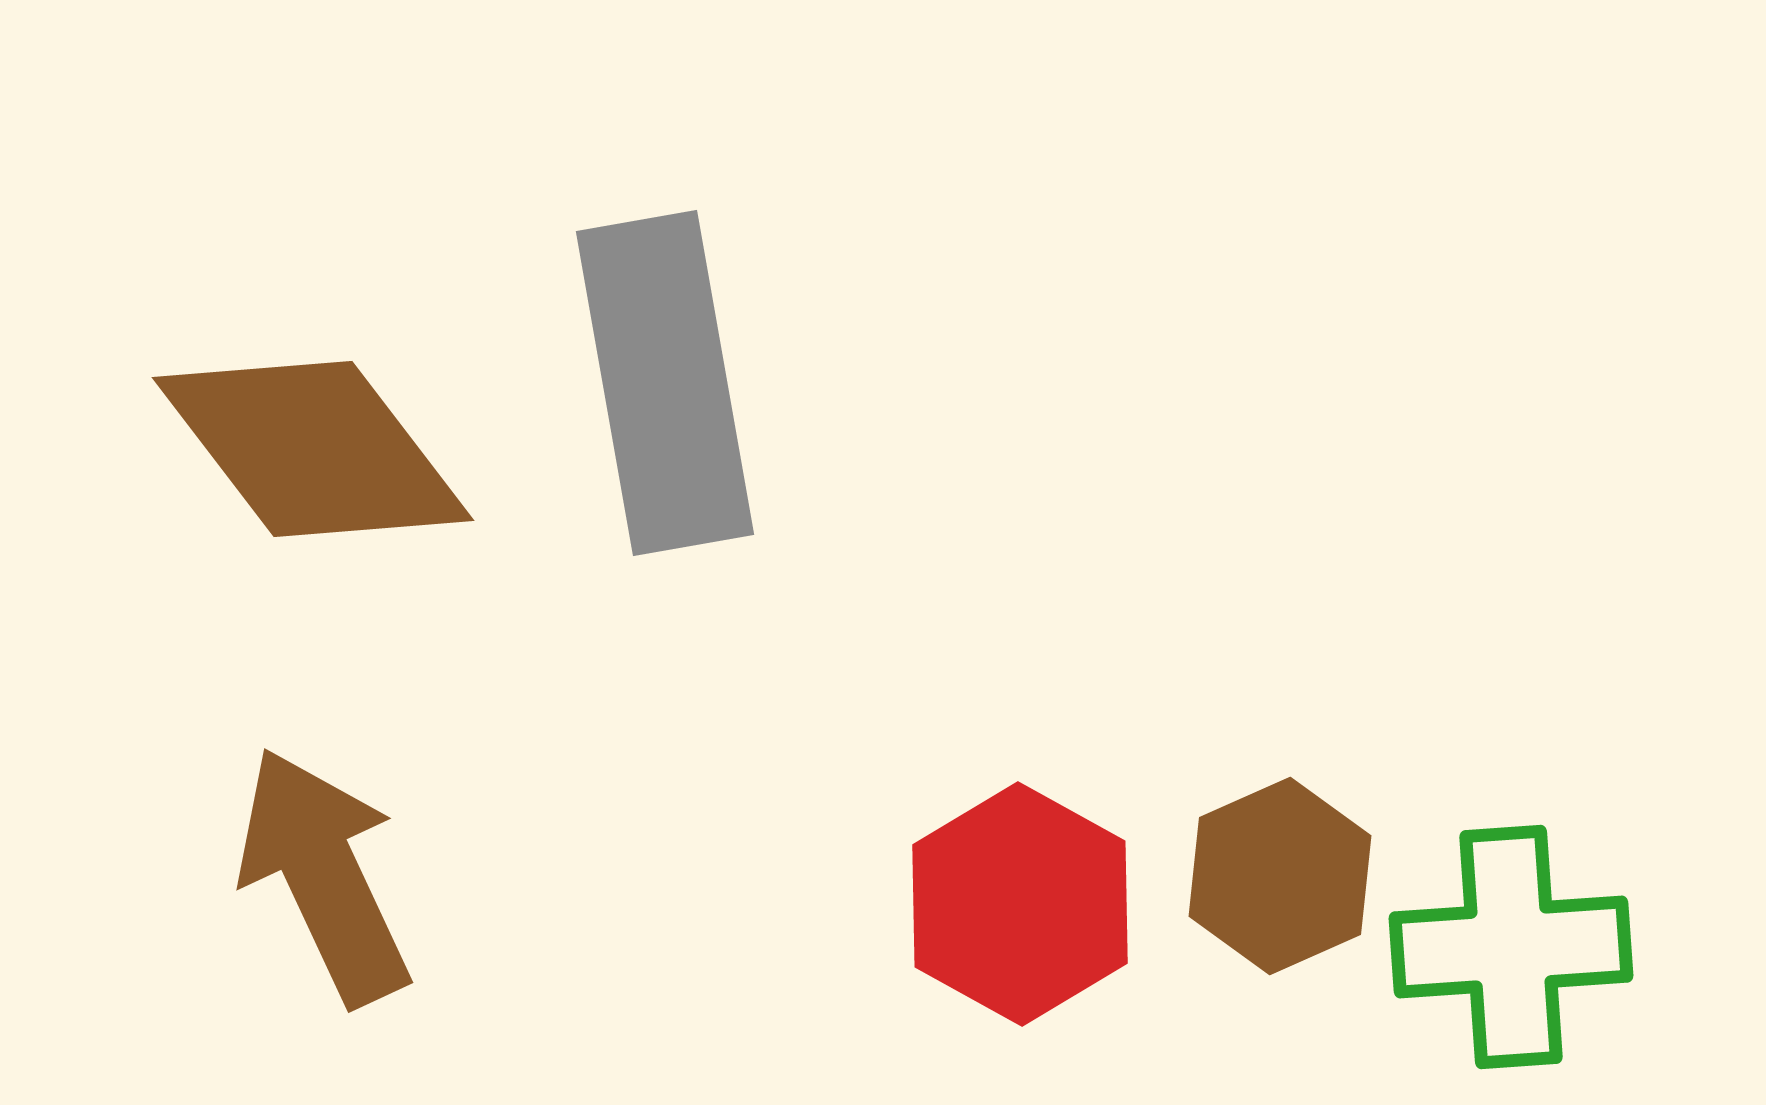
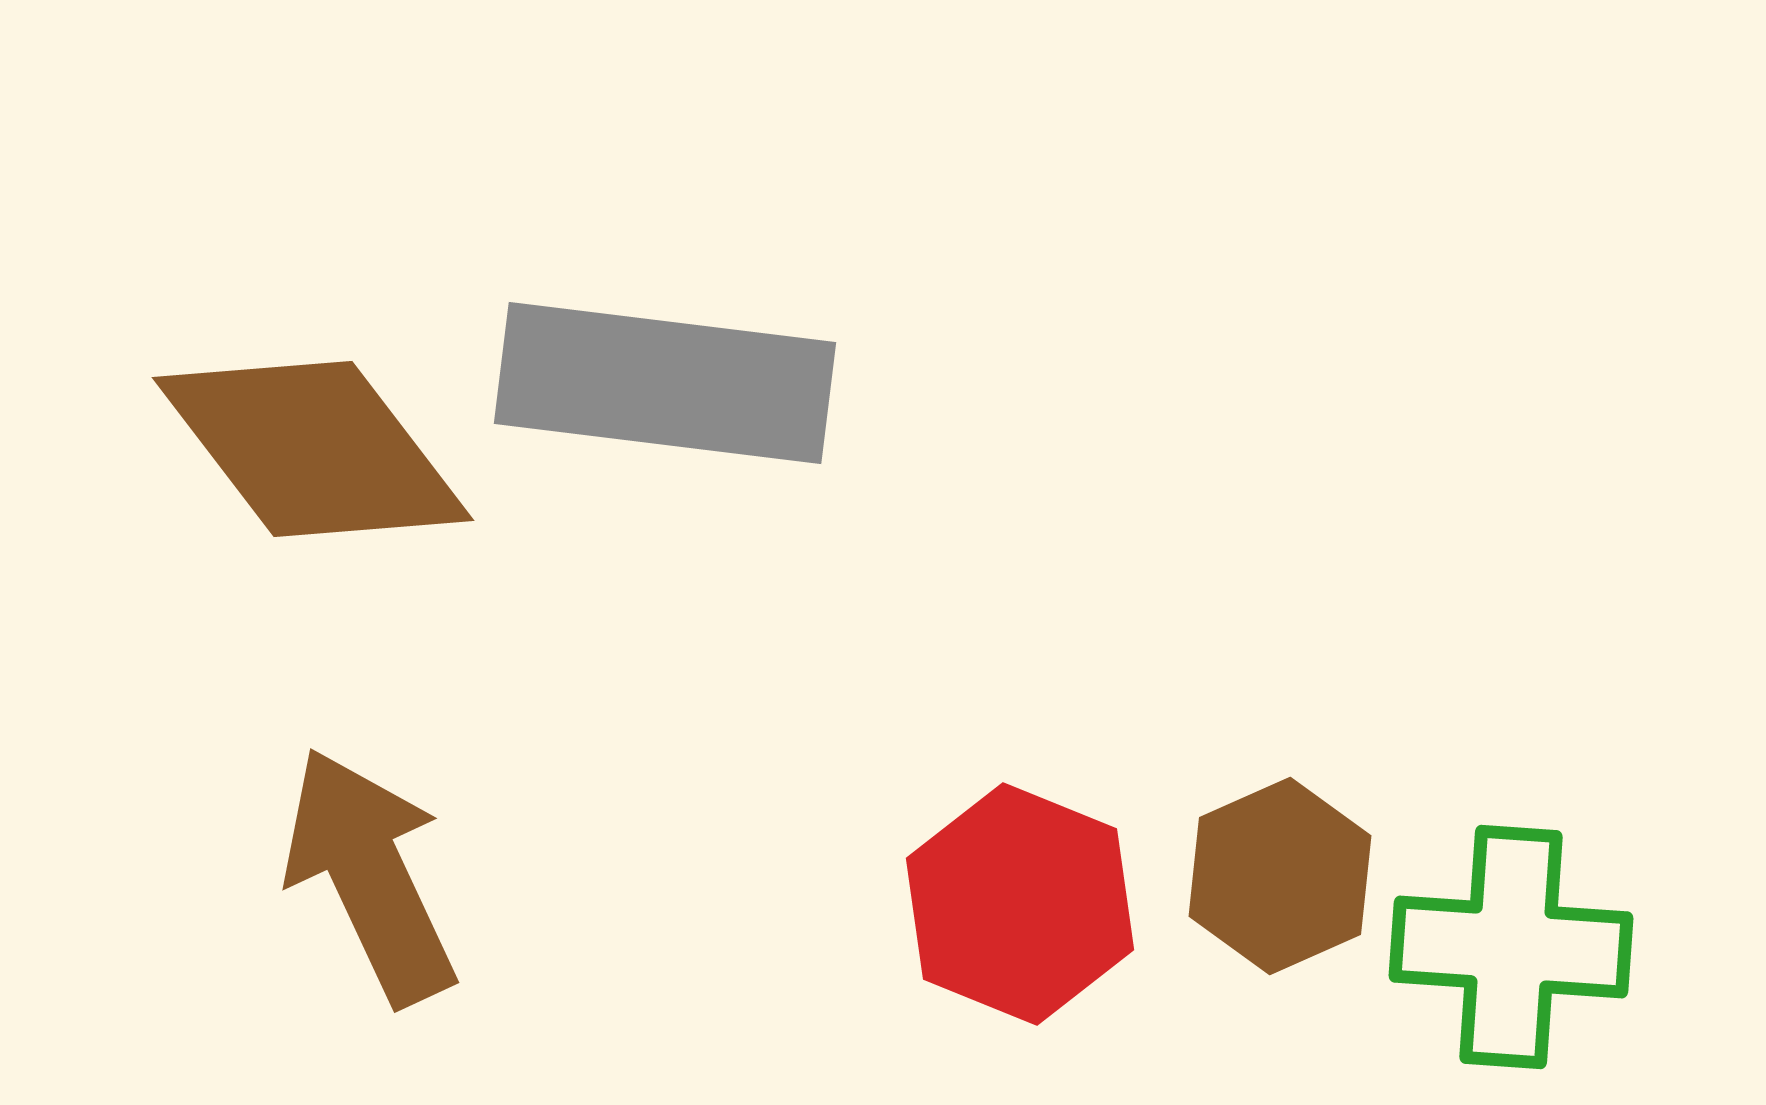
gray rectangle: rotated 73 degrees counterclockwise
brown arrow: moved 46 px right
red hexagon: rotated 7 degrees counterclockwise
green cross: rotated 8 degrees clockwise
